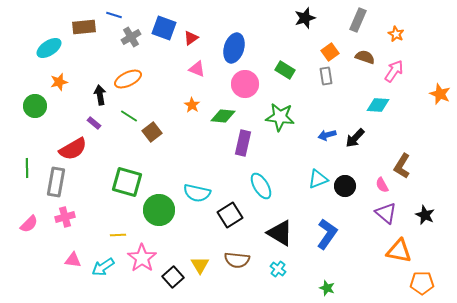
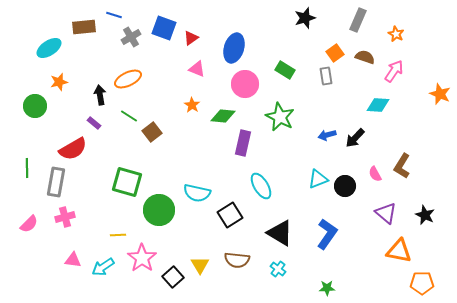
orange square at (330, 52): moved 5 px right, 1 px down
green star at (280, 117): rotated 20 degrees clockwise
pink semicircle at (382, 185): moved 7 px left, 11 px up
green star at (327, 288): rotated 21 degrees counterclockwise
